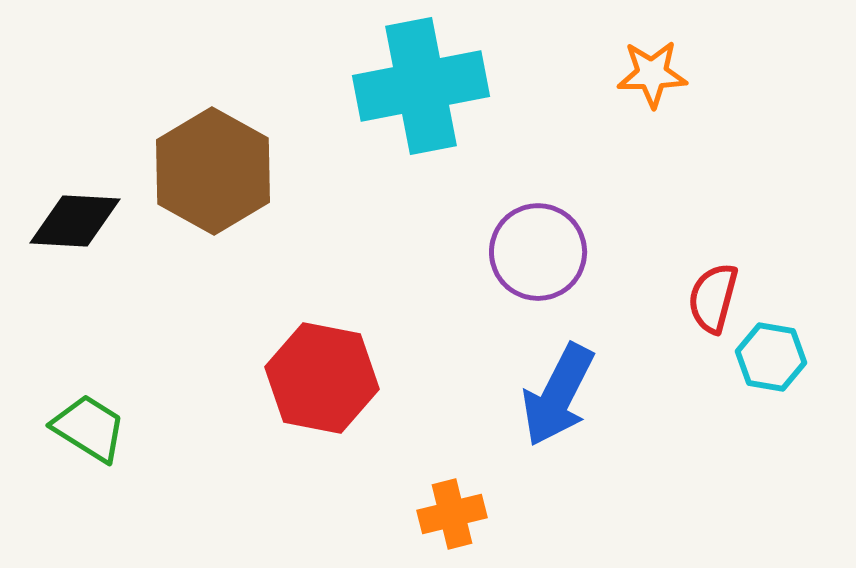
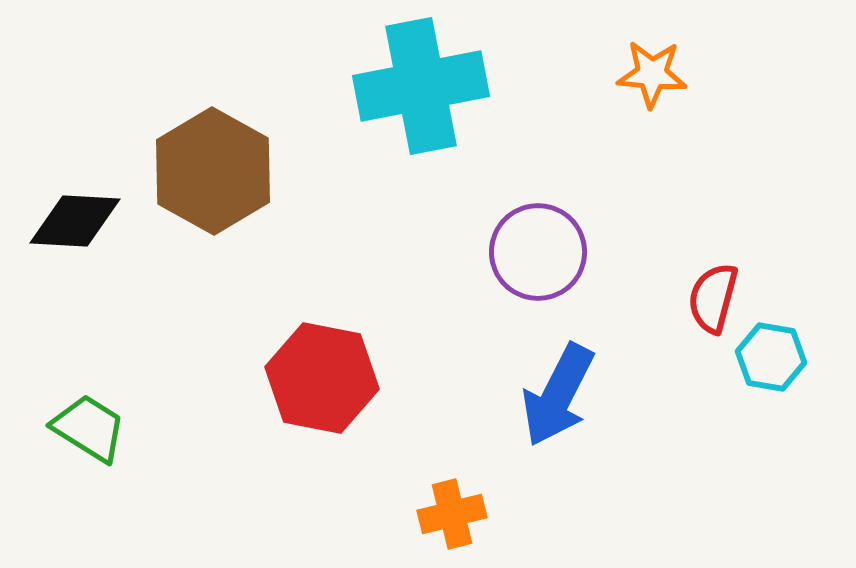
orange star: rotated 6 degrees clockwise
